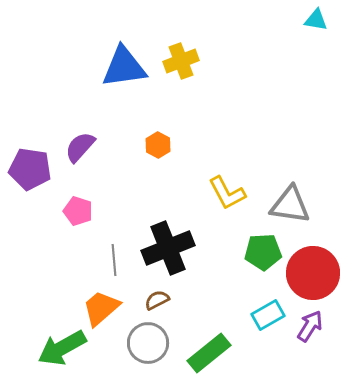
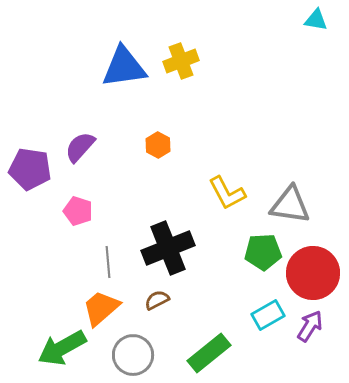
gray line: moved 6 px left, 2 px down
gray circle: moved 15 px left, 12 px down
